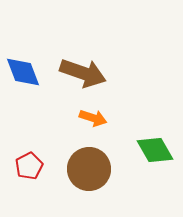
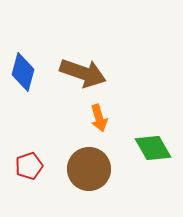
blue diamond: rotated 36 degrees clockwise
orange arrow: moved 6 px right; rotated 56 degrees clockwise
green diamond: moved 2 px left, 2 px up
red pentagon: rotated 8 degrees clockwise
